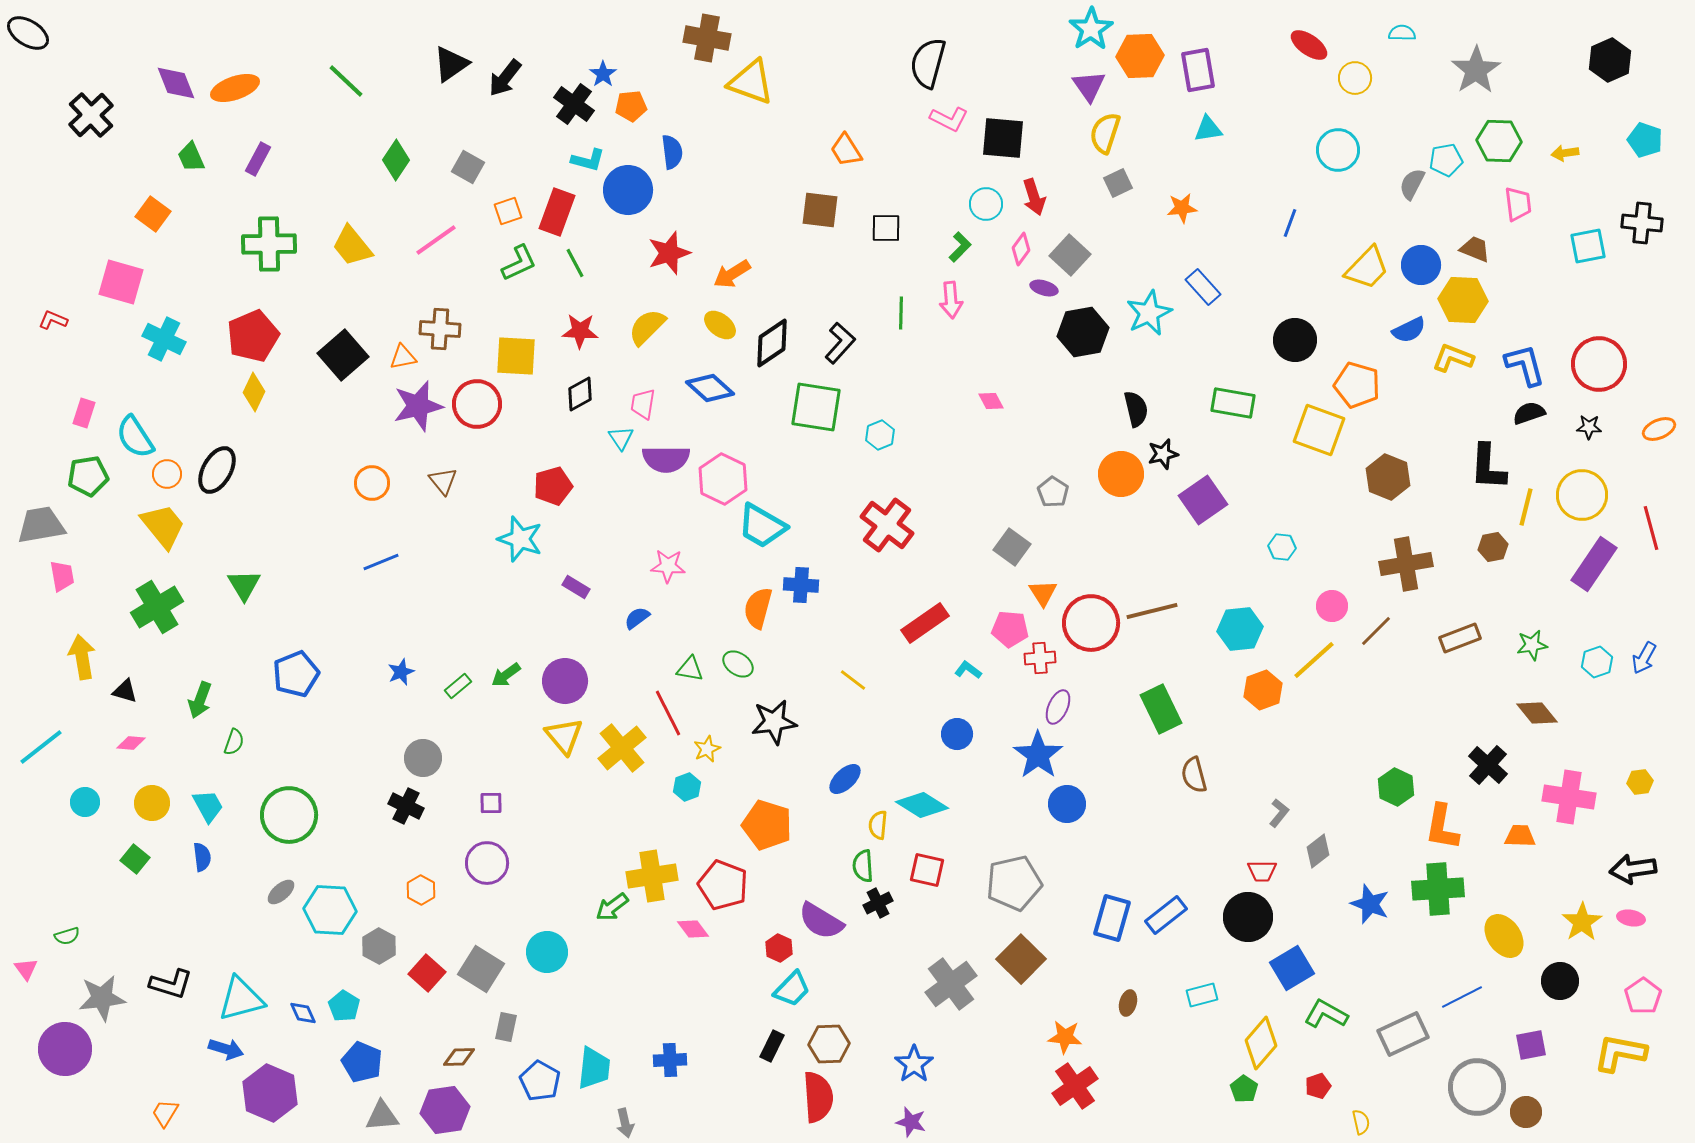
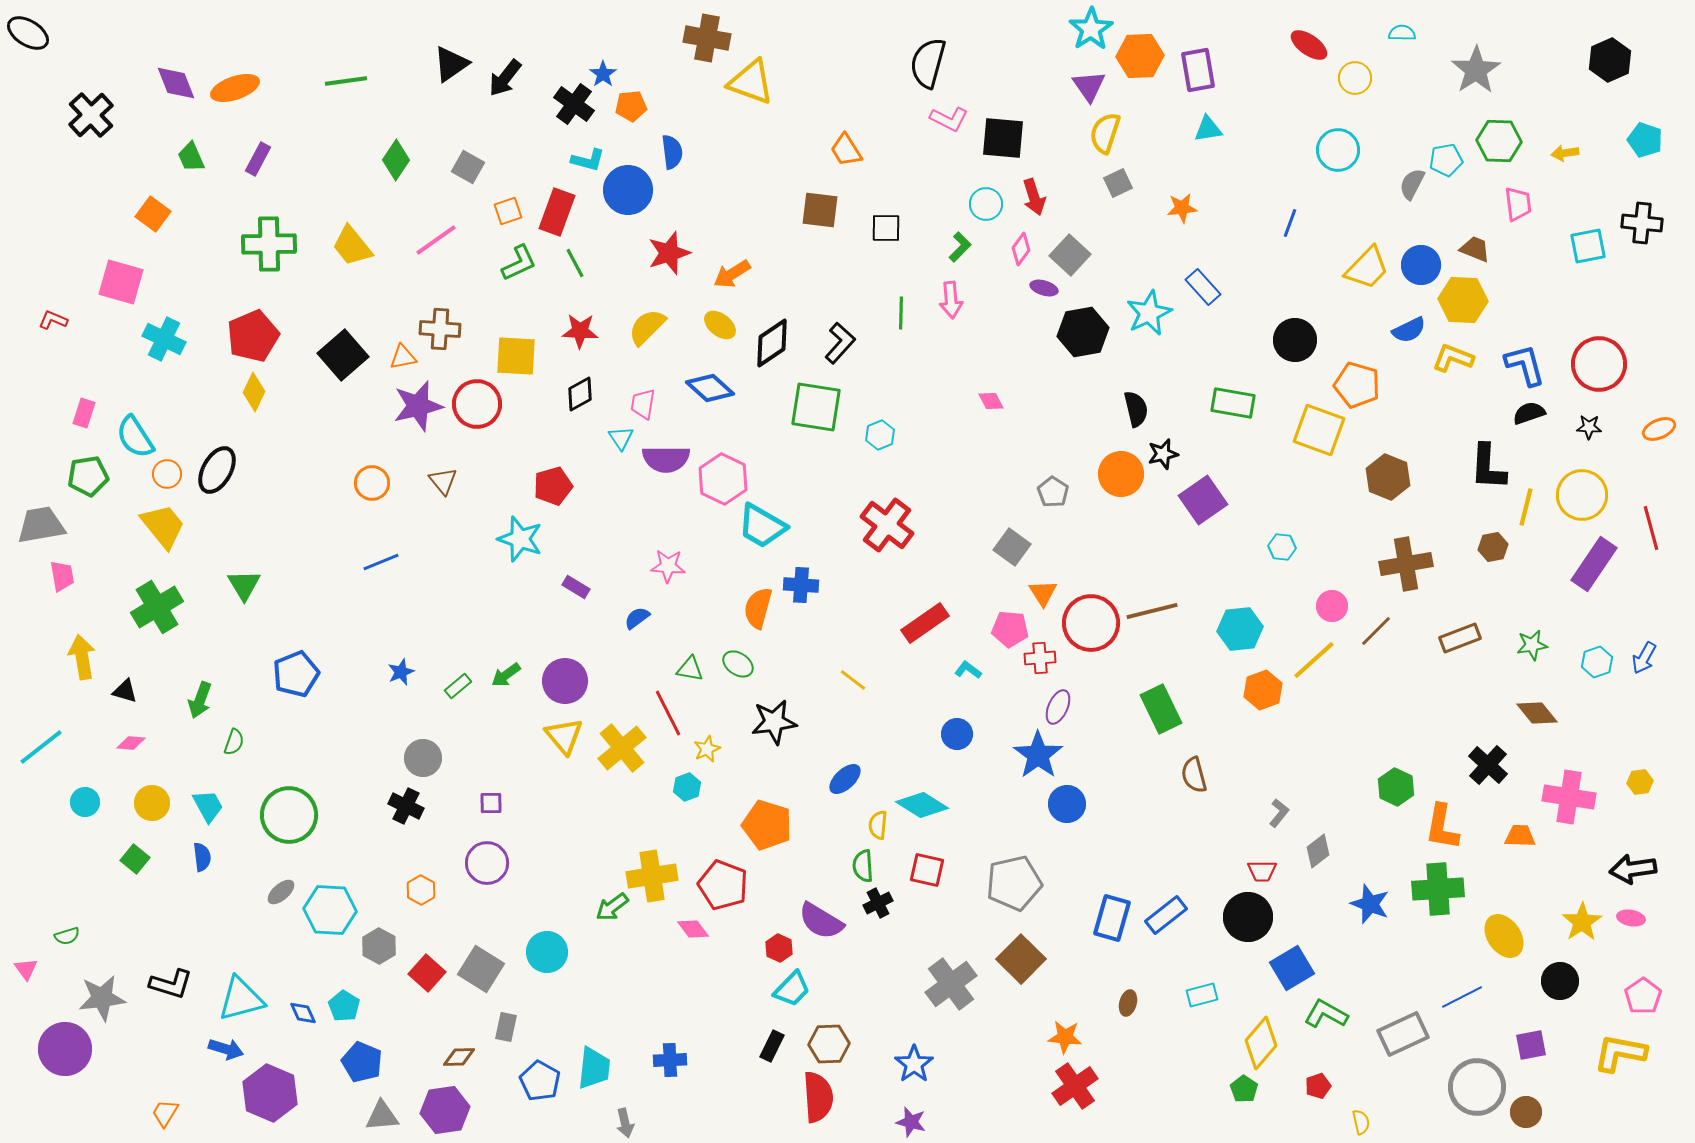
green line at (346, 81): rotated 51 degrees counterclockwise
